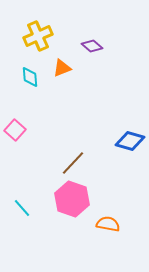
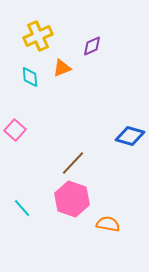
purple diamond: rotated 65 degrees counterclockwise
blue diamond: moved 5 px up
